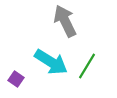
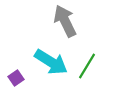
purple square: moved 1 px up; rotated 21 degrees clockwise
